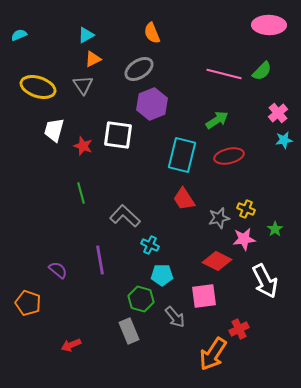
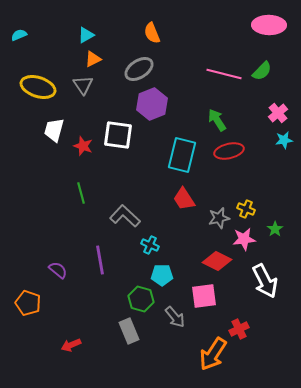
green arrow: rotated 90 degrees counterclockwise
red ellipse: moved 5 px up
